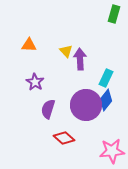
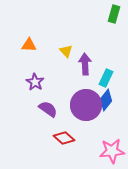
purple arrow: moved 5 px right, 5 px down
purple semicircle: rotated 108 degrees clockwise
